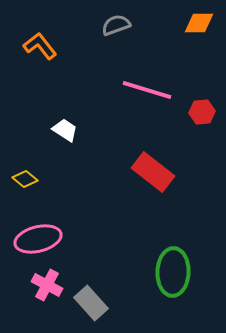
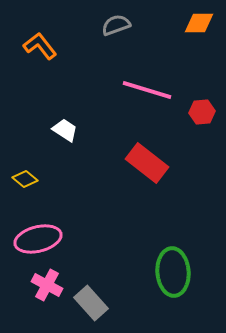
red rectangle: moved 6 px left, 9 px up
green ellipse: rotated 6 degrees counterclockwise
